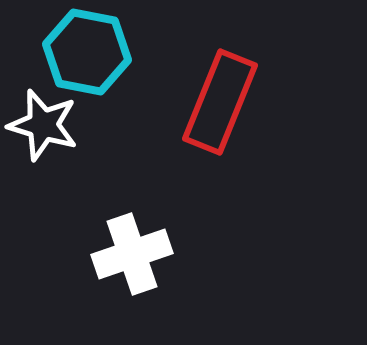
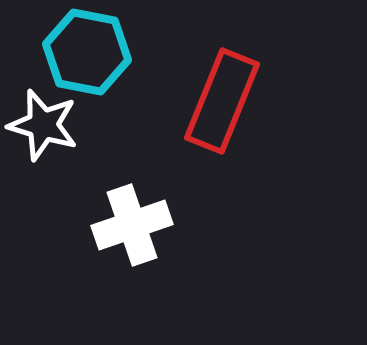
red rectangle: moved 2 px right, 1 px up
white cross: moved 29 px up
